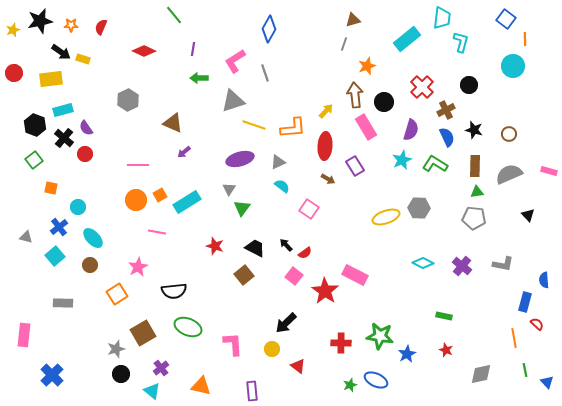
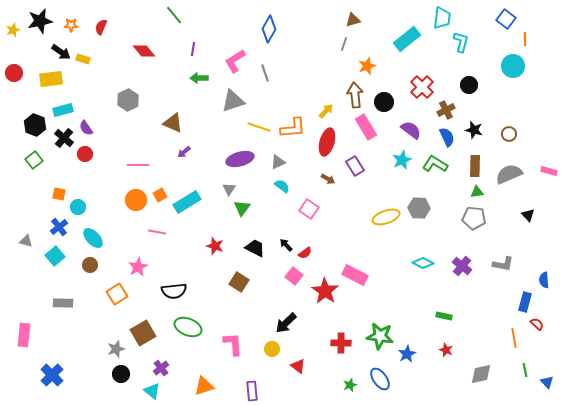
red diamond at (144, 51): rotated 25 degrees clockwise
yellow line at (254, 125): moved 5 px right, 2 px down
purple semicircle at (411, 130): rotated 70 degrees counterclockwise
red ellipse at (325, 146): moved 2 px right, 4 px up; rotated 12 degrees clockwise
orange square at (51, 188): moved 8 px right, 6 px down
gray triangle at (26, 237): moved 4 px down
brown square at (244, 275): moved 5 px left, 7 px down; rotated 18 degrees counterclockwise
blue ellipse at (376, 380): moved 4 px right, 1 px up; rotated 30 degrees clockwise
orange triangle at (201, 386): moved 3 px right; rotated 30 degrees counterclockwise
